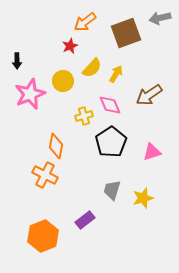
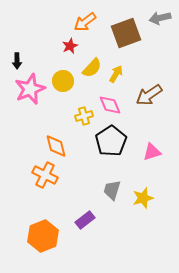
pink star: moved 5 px up
black pentagon: moved 1 px up
orange diamond: rotated 25 degrees counterclockwise
